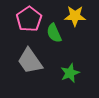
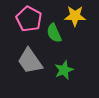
pink pentagon: rotated 10 degrees counterclockwise
green star: moved 6 px left, 3 px up
